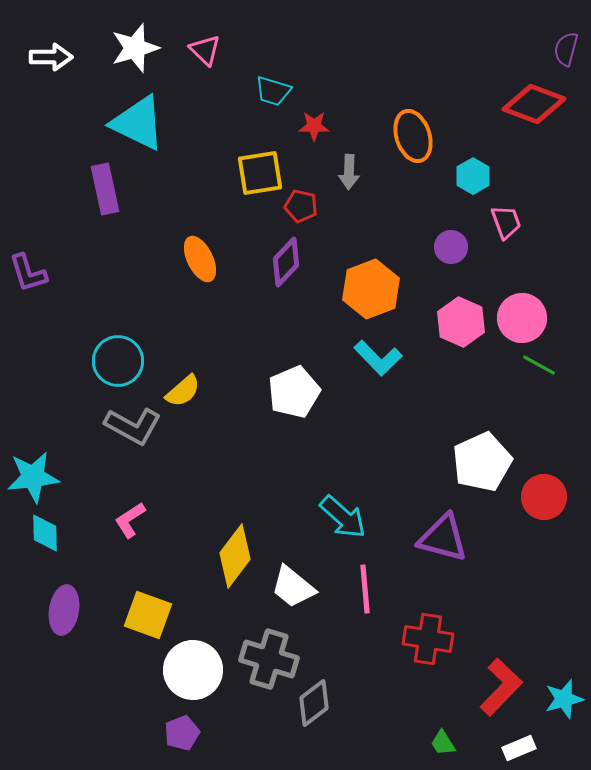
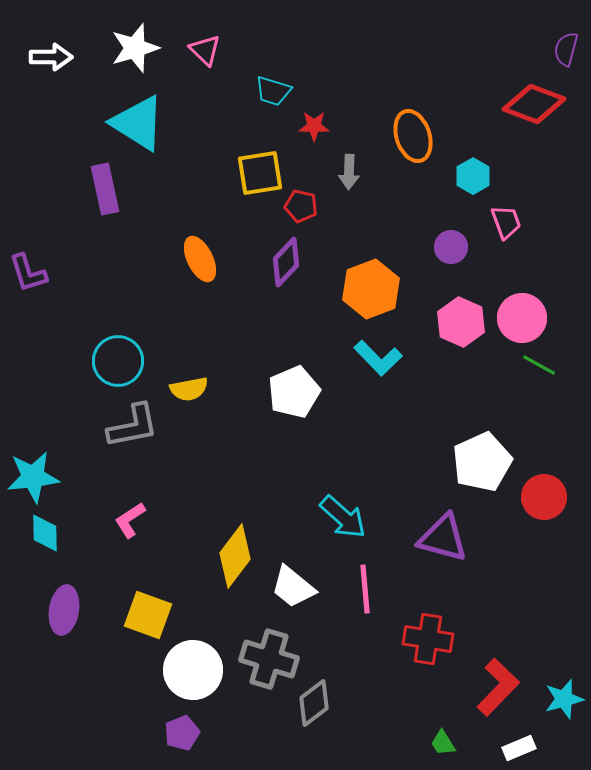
cyan triangle at (138, 123): rotated 6 degrees clockwise
yellow semicircle at (183, 391): moved 6 px right, 2 px up; rotated 30 degrees clockwise
gray L-shape at (133, 426): rotated 40 degrees counterclockwise
red L-shape at (501, 687): moved 3 px left
